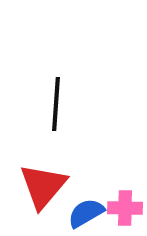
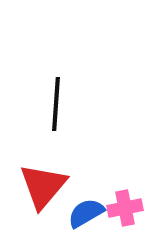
pink cross: rotated 12 degrees counterclockwise
